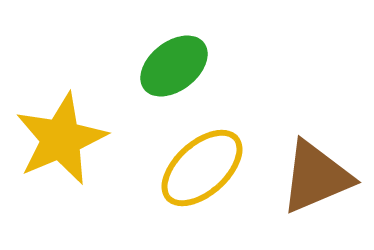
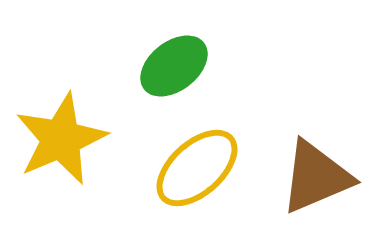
yellow ellipse: moved 5 px left
